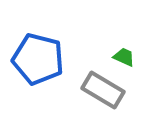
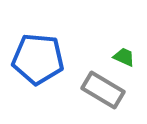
blue pentagon: rotated 9 degrees counterclockwise
